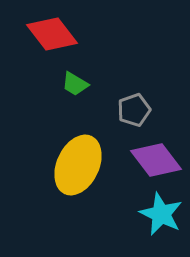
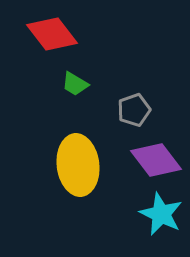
yellow ellipse: rotated 32 degrees counterclockwise
